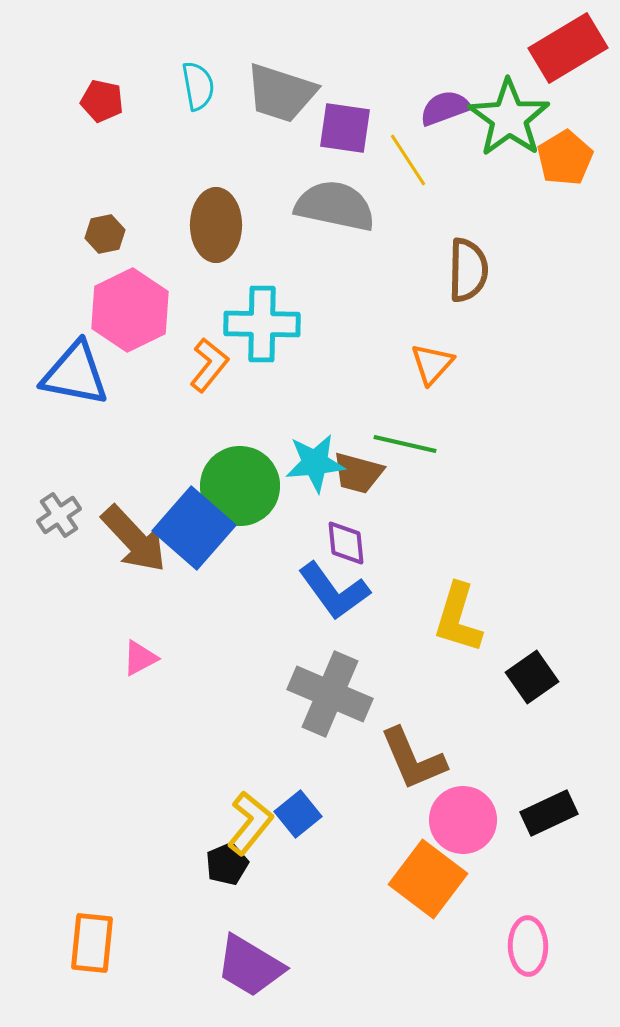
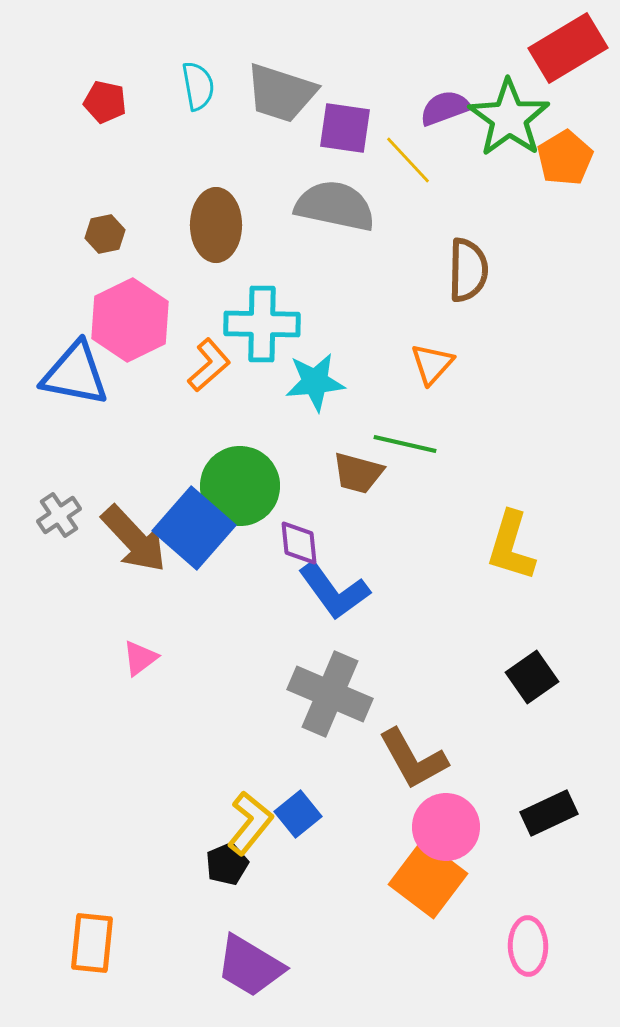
red pentagon at (102, 101): moved 3 px right, 1 px down
yellow line at (408, 160): rotated 10 degrees counterclockwise
pink hexagon at (130, 310): moved 10 px down
orange L-shape at (209, 365): rotated 10 degrees clockwise
cyan star at (315, 463): moved 81 px up
purple diamond at (346, 543): moved 47 px left
yellow L-shape at (458, 618): moved 53 px right, 72 px up
pink triangle at (140, 658): rotated 9 degrees counterclockwise
brown L-shape at (413, 759): rotated 6 degrees counterclockwise
pink circle at (463, 820): moved 17 px left, 7 px down
